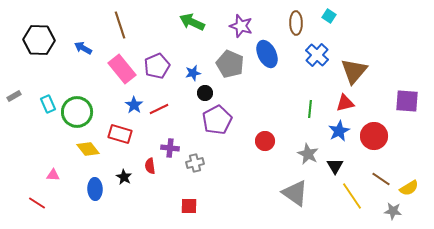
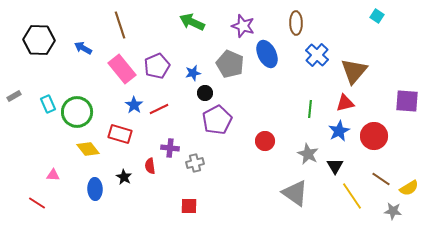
cyan square at (329, 16): moved 48 px right
purple star at (241, 26): moved 2 px right
